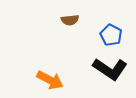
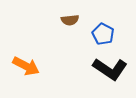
blue pentagon: moved 8 px left, 1 px up
orange arrow: moved 24 px left, 14 px up
